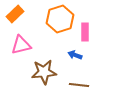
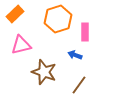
orange hexagon: moved 2 px left
brown star: rotated 25 degrees clockwise
brown line: rotated 60 degrees counterclockwise
